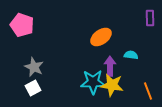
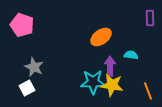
white square: moved 6 px left
